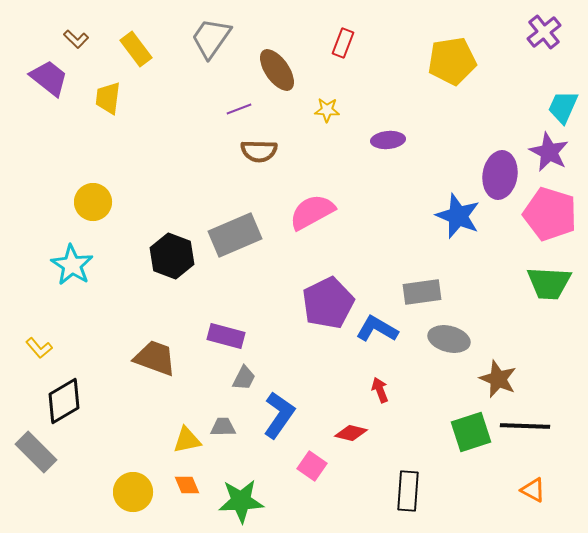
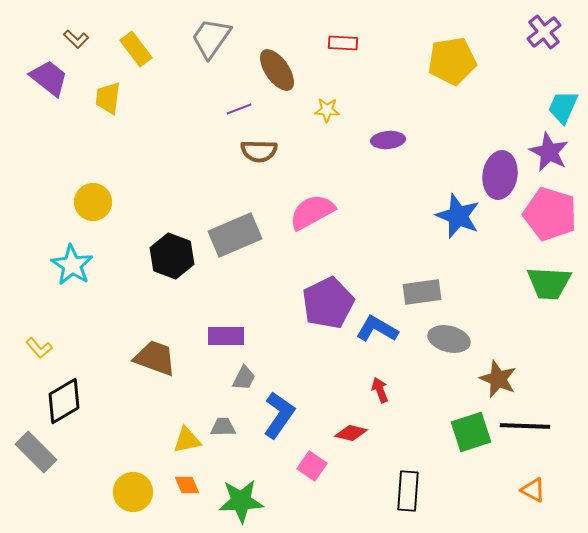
red rectangle at (343, 43): rotated 72 degrees clockwise
purple rectangle at (226, 336): rotated 15 degrees counterclockwise
